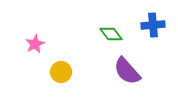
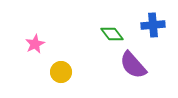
green diamond: moved 1 px right
purple semicircle: moved 6 px right, 6 px up
